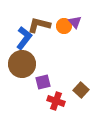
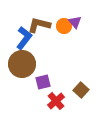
red cross: rotated 30 degrees clockwise
